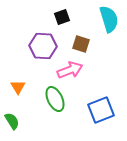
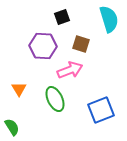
orange triangle: moved 1 px right, 2 px down
green semicircle: moved 6 px down
